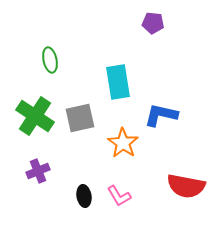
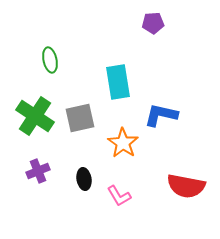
purple pentagon: rotated 10 degrees counterclockwise
black ellipse: moved 17 px up
